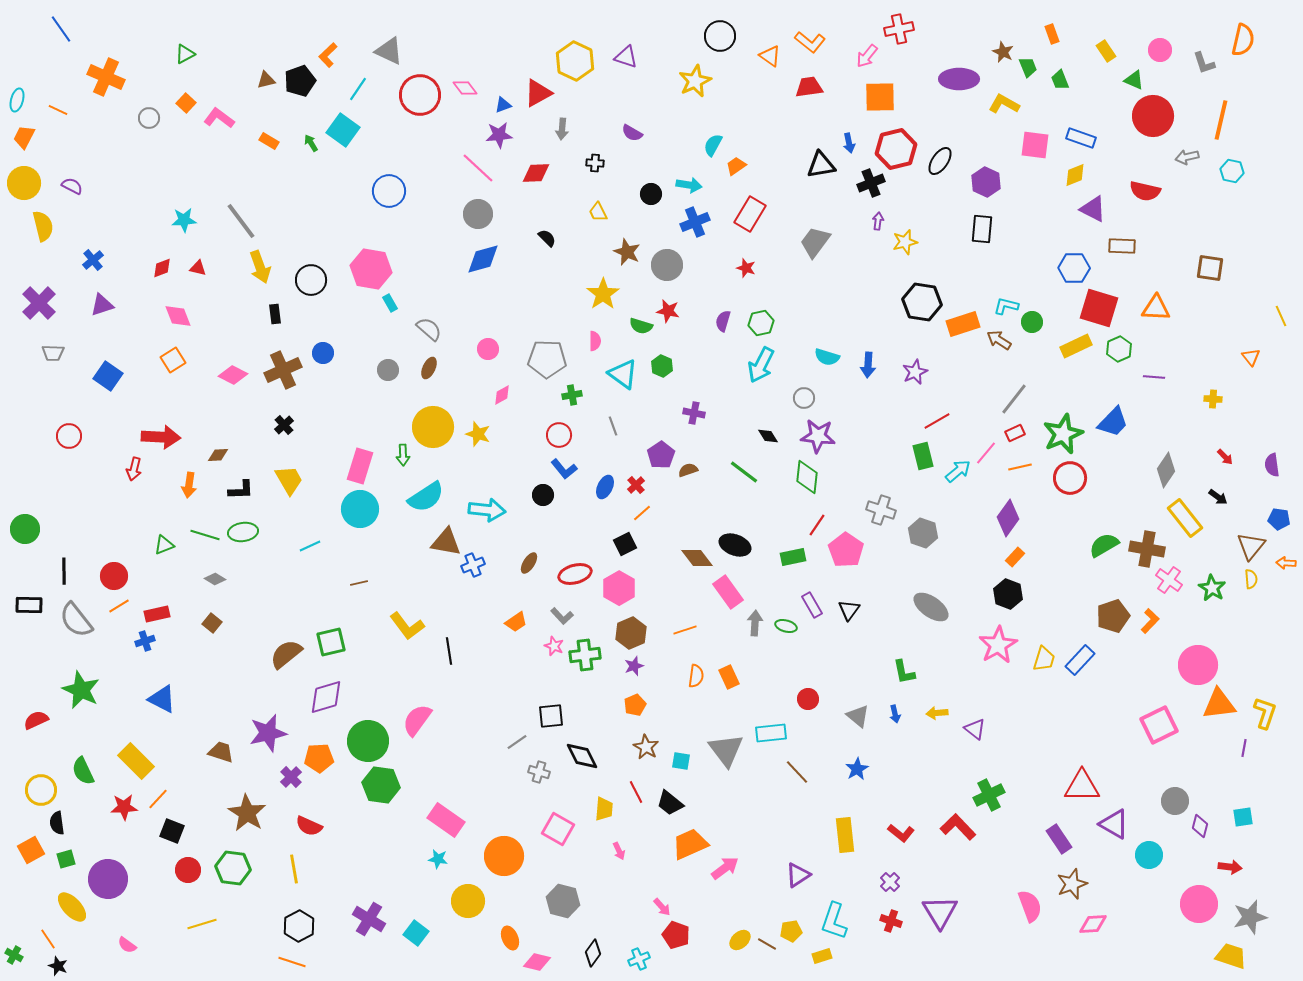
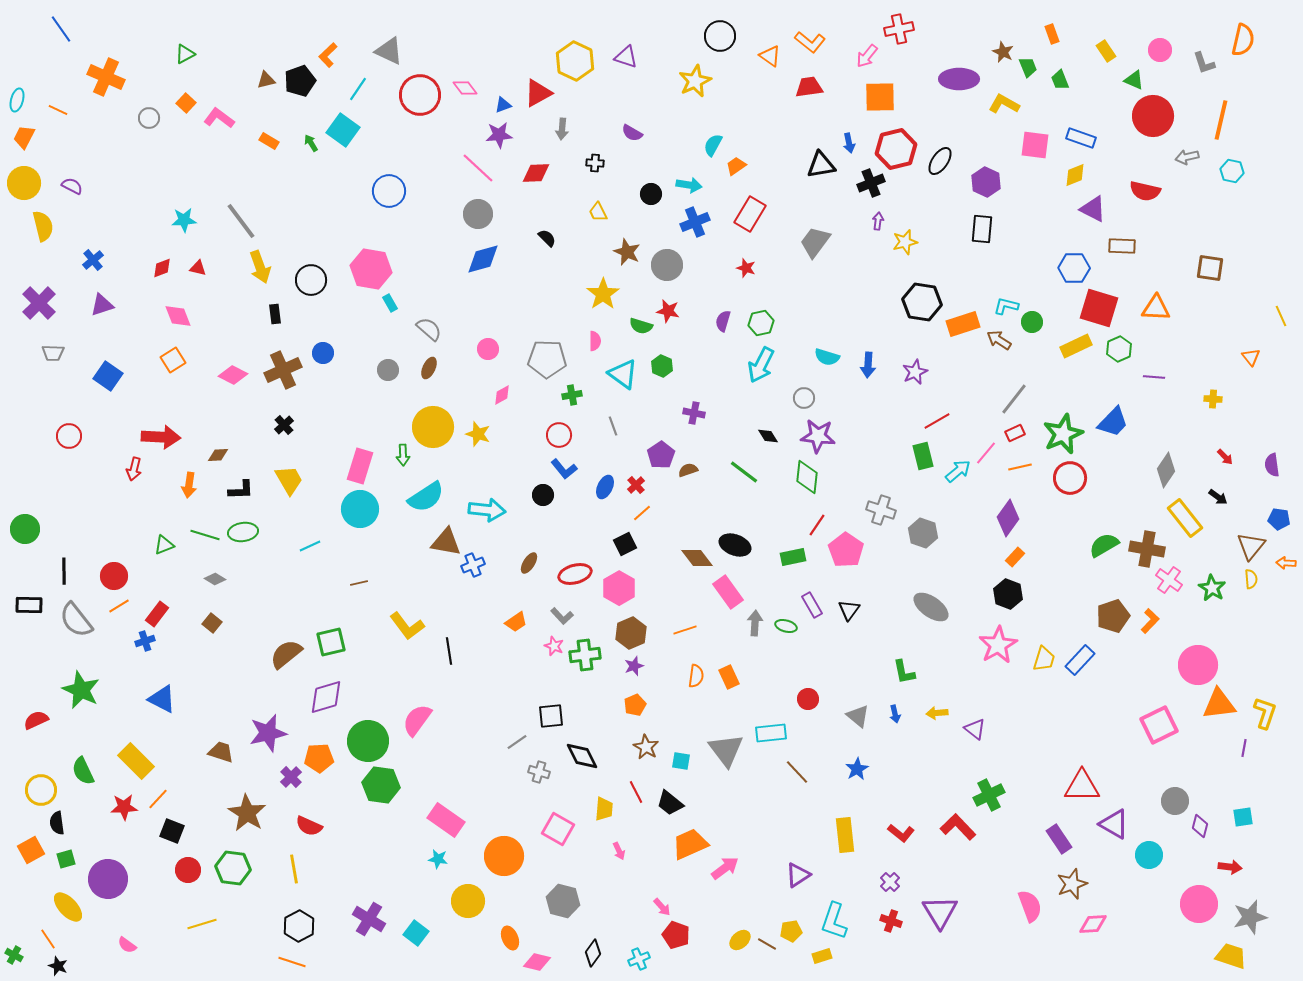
red rectangle at (157, 614): rotated 40 degrees counterclockwise
yellow ellipse at (72, 907): moved 4 px left
